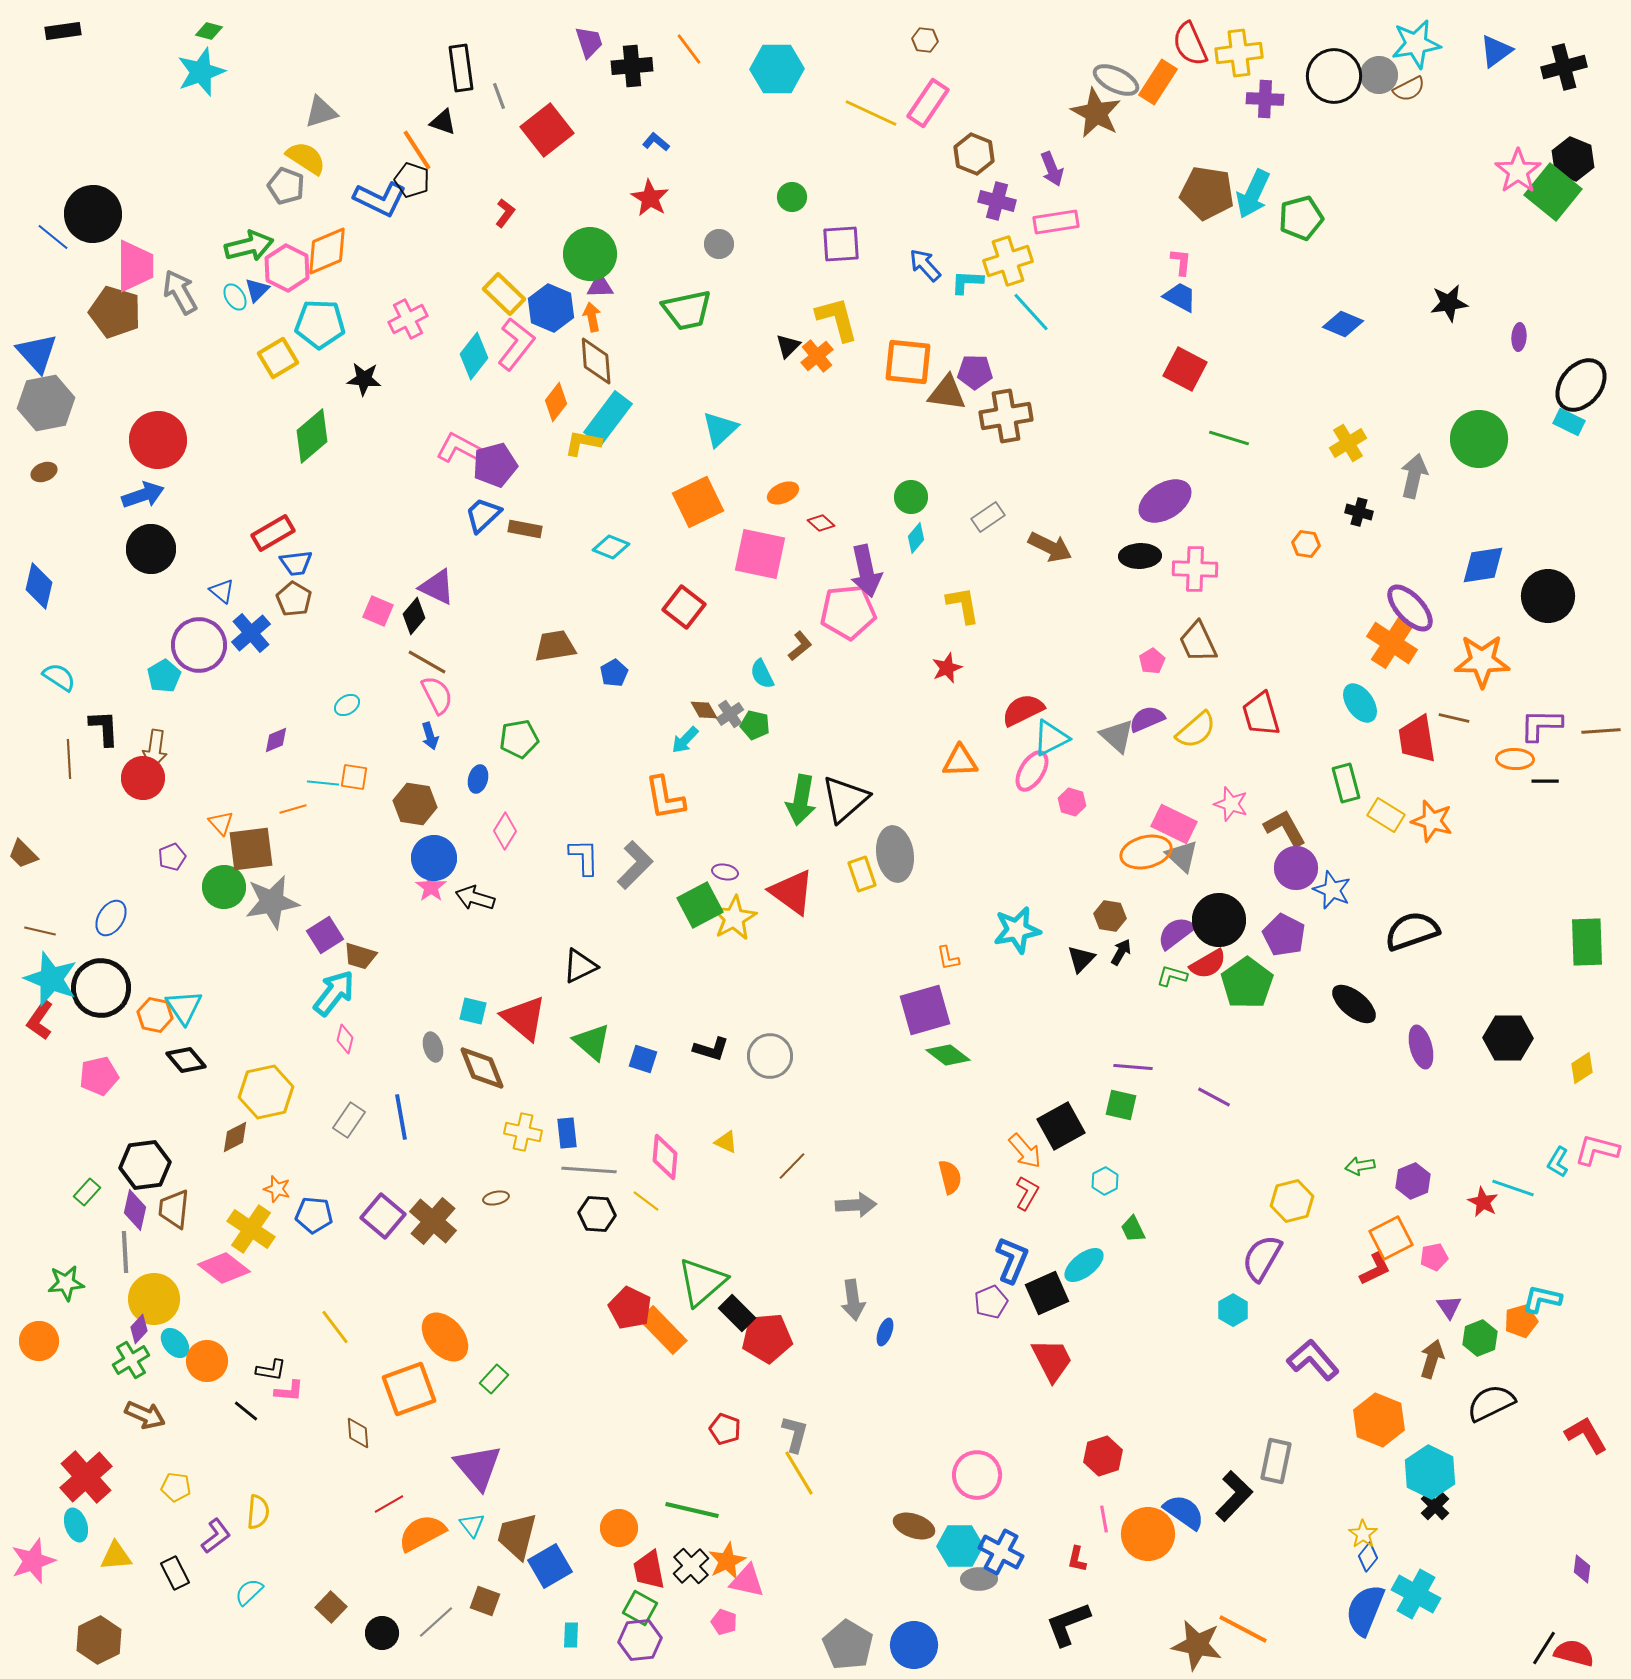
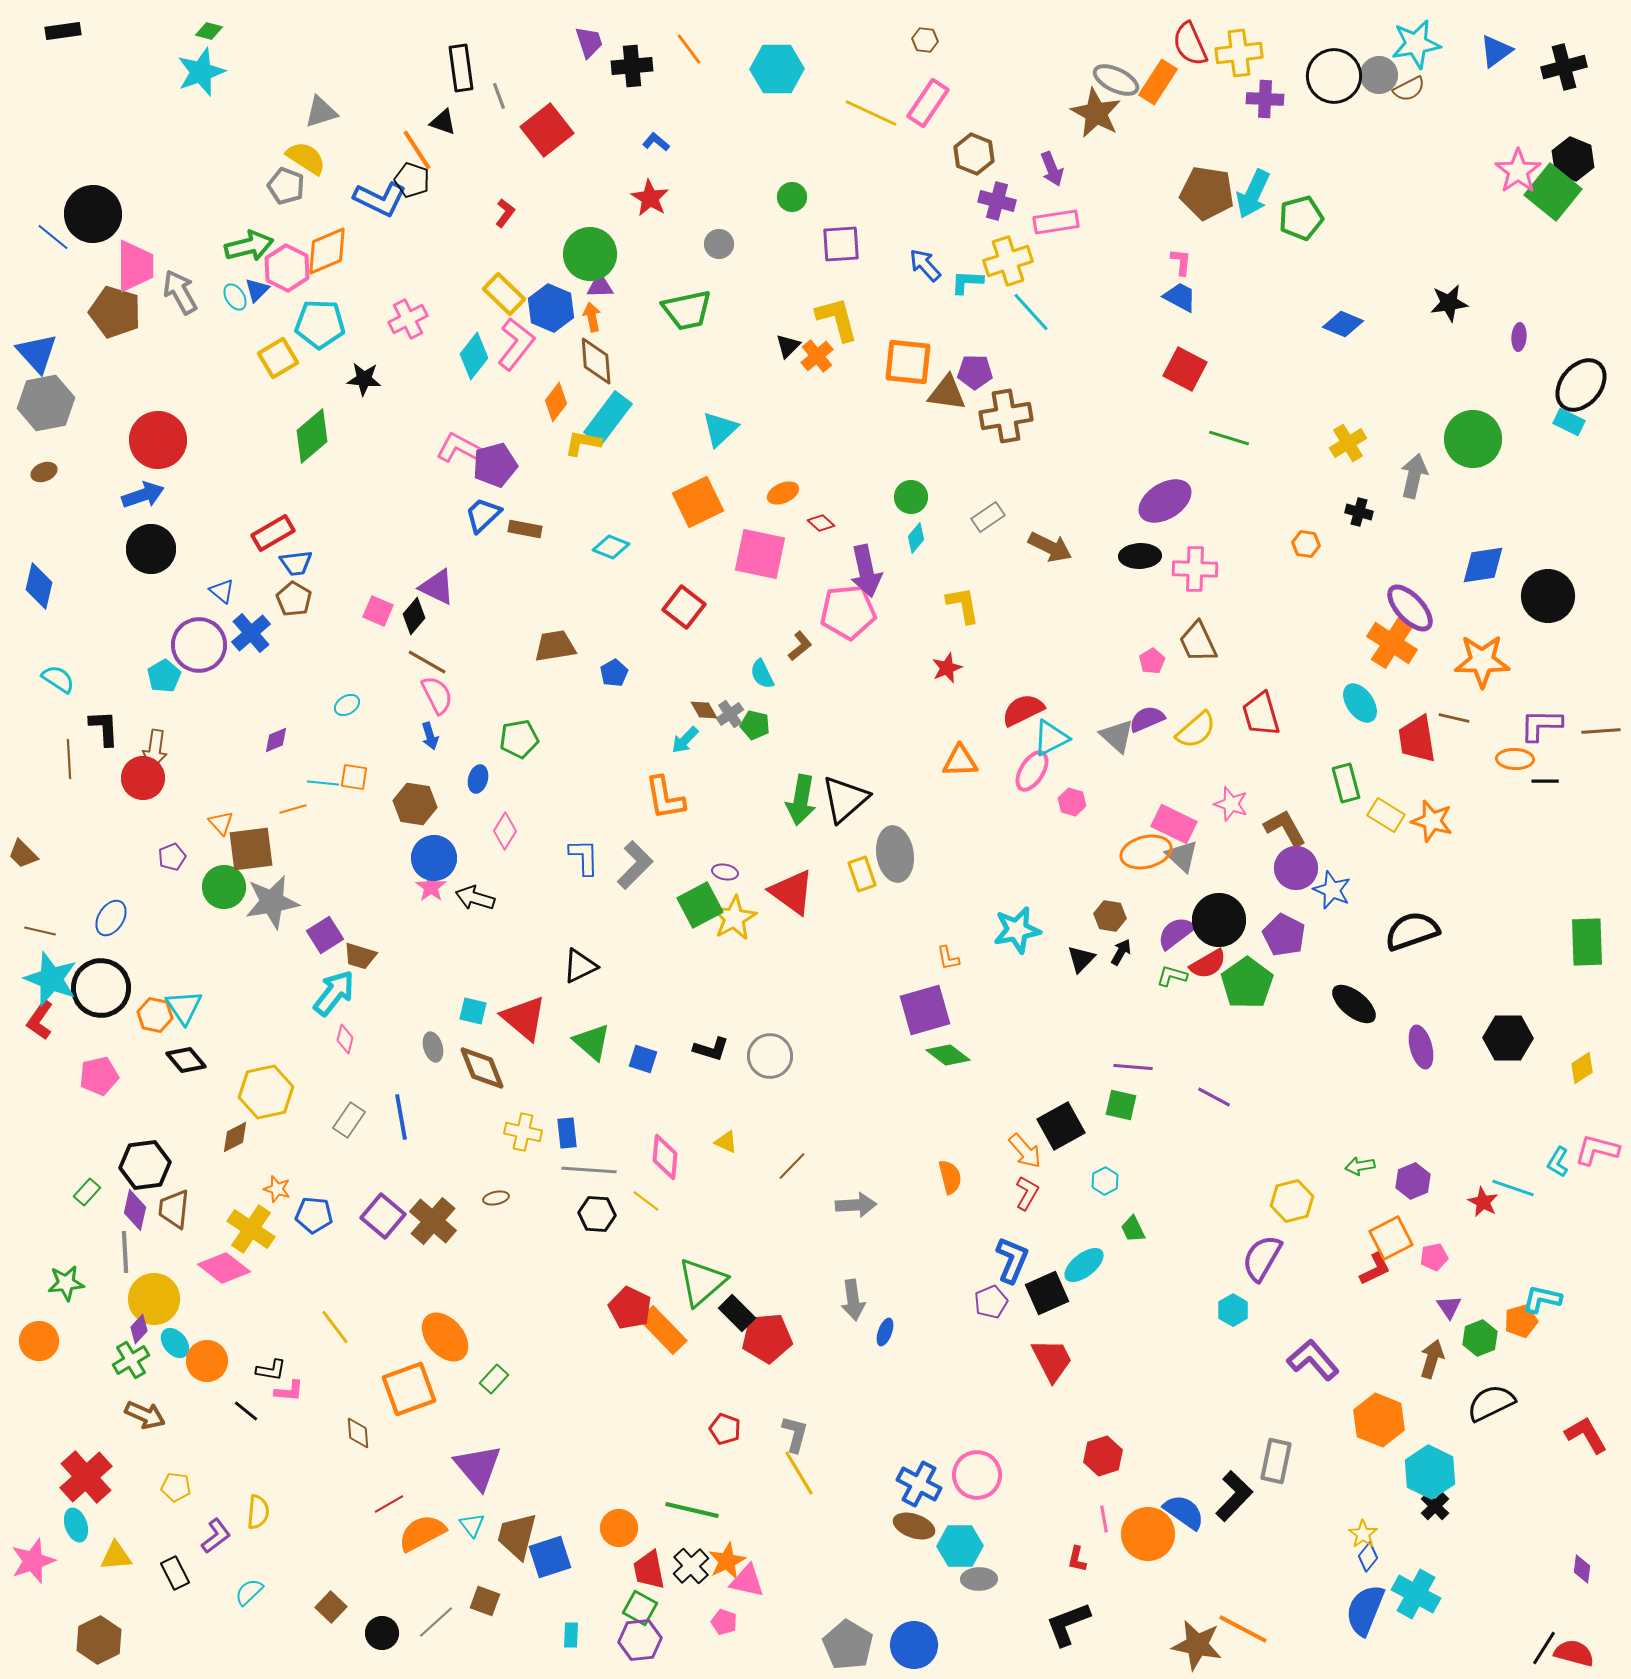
green circle at (1479, 439): moved 6 px left
cyan semicircle at (59, 677): moved 1 px left, 2 px down
blue cross at (1001, 1552): moved 82 px left, 68 px up
blue square at (550, 1566): moved 9 px up; rotated 12 degrees clockwise
